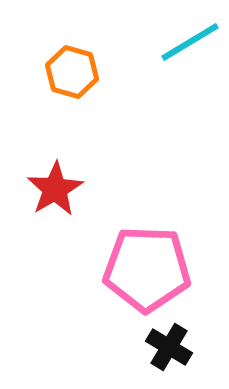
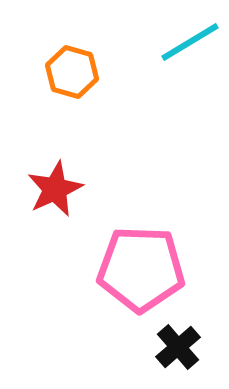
red star: rotated 6 degrees clockwise
pink pentagon: moved 6 px left
black cross: moved 9 px right; rotated 18 degrees clockwise
